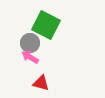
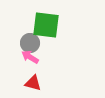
green square: rotated 20 degrees counterclockwise
red triangle: moved 8 px left
